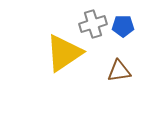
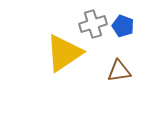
blue pentagon: rotated 20 degrees clockwise
